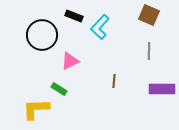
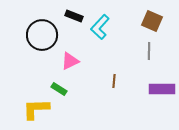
brown square: moved 3 px right, 6 px down
